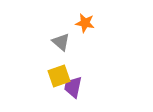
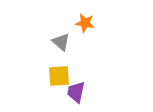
yellow square: rotated 15 degrees clockwise
purple trapezoid: moved 3 px right, 5 px down
